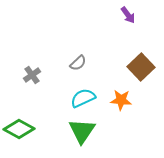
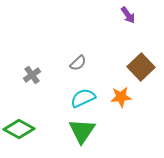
orange star: moved 3 px up; rotated 10 degrees counterclockwise
